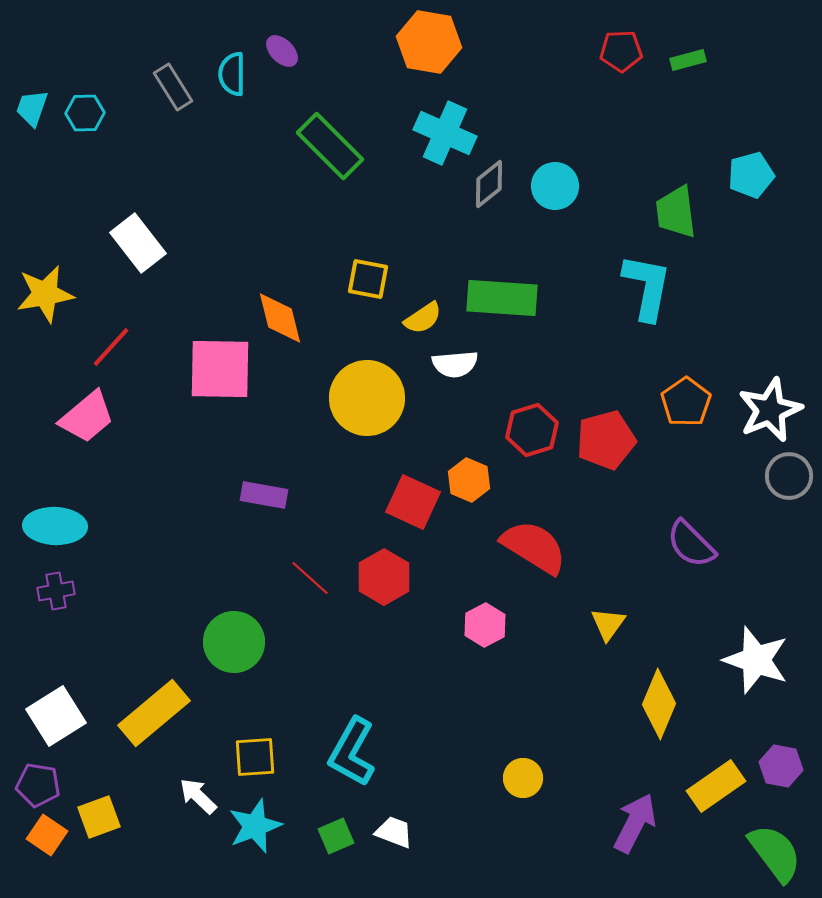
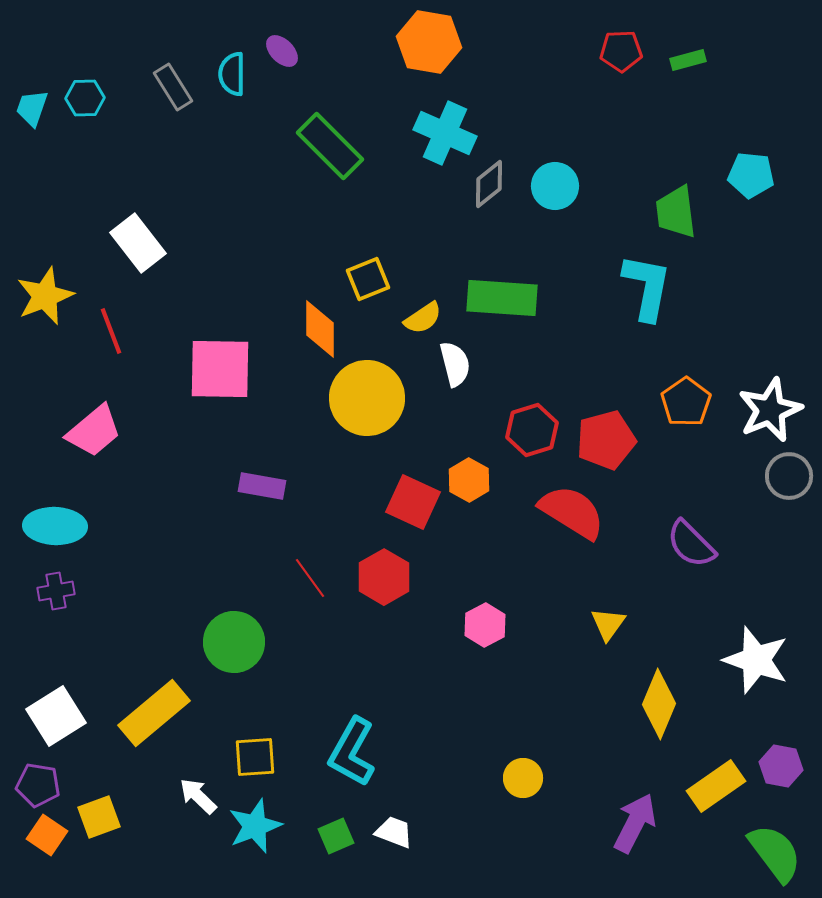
cyan hexagon at (85, 113): moved 15 px up
cyan pentagon at (751, 175): rotated 21 degrees clockwise
yellow square at (368, 279): rotated 33 degrees counterclockwise
yellow star at (45, 294): moved 2 px down; rotated 12 degrees counterclockwise
orange diamond at (280, 318): moved 40 px right, 11 px down; rotated 14 degrees clockwise
red line at (111, 347): moved 16 px up; rotated 63 degrees counterclockwise
white semicircle at (455, 364): rotated 99 degrees counterclockwise
pink trapezoid at (87, 417): moved 7 px right, 14 px down
orange hexagon at (469, 480): rotated 6 degrees clockwise
purple rectangle at (264, 495): moved 2 px left, 9 px up
red semicircle at (534, 547): moved 38 px right, 35 px up
red line at (310, 578): rotated 12 degrees clockwise
